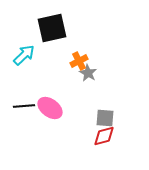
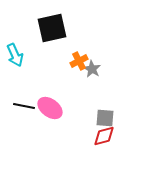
cyan arrow: moved 9 px left; rotated 110 degrees clockwise
gray star: moved 4 px right, 4 px up
black line: rotated 15 degrees clockwise
